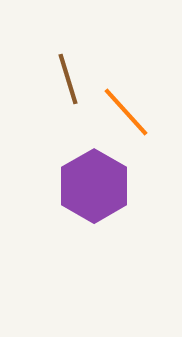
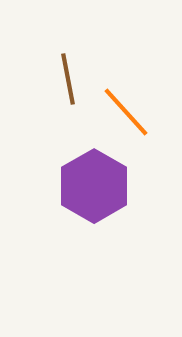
brown line: rotated 6 degrees clockwise
